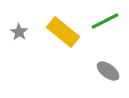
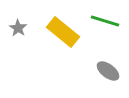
green line: rotated 44 degrees clockwise
gray star: moved 1 px left, 4 px up
